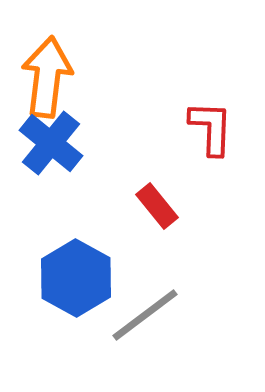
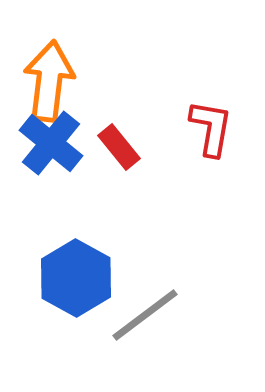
orange arrow: moved 2 px right, 4 px down
red L-shape: rotated 8 degrees clockwise
red rectangle: moved 38 px left, 59 px up
